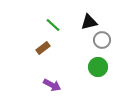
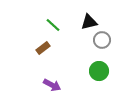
green circle: moved 1 px right, 4 px down
